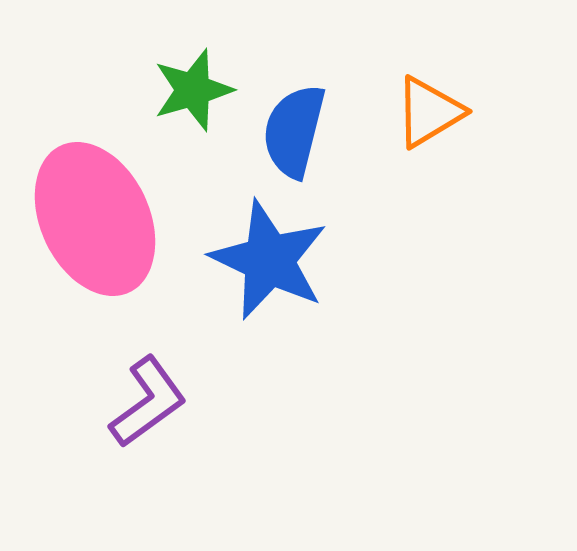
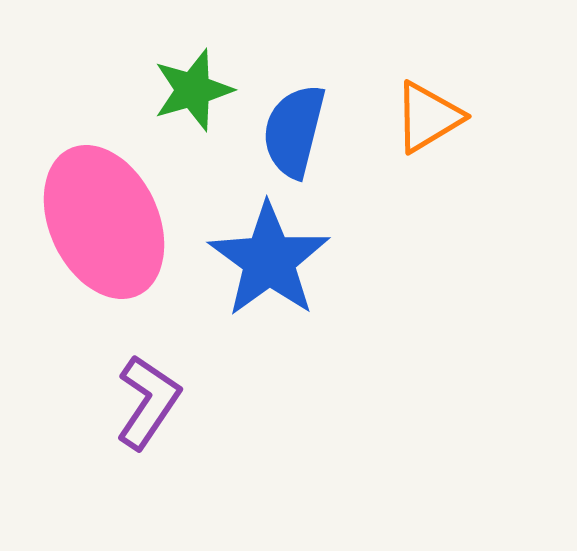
orange triangle: moved 1 px left, 5 px down
pink ellipse: moved 9 px right, 3 px down
blue star: rotated 11 degrees clockwise
purple L-shape: rotated 20 degrees counterclockwise
